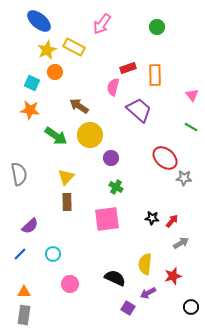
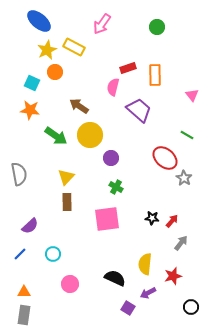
green line: moved 4 px left, 8 px down
gray star: rotated 28 degrees clockwise
gray arrow: rotated 21 degrees counterclockwise
